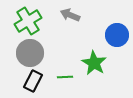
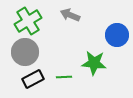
gray circle: moved 5 px left, 1 px up
green star: rotated 25 degrees counterclockwise
green line: moved 1 px left
black rectangle: moved 2 px up; rotated 35 degrees clockwise
